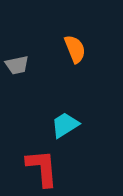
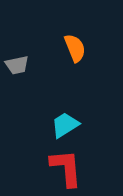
orange semicircle: moved 1 px up
red L-shape: moved 24 px right
